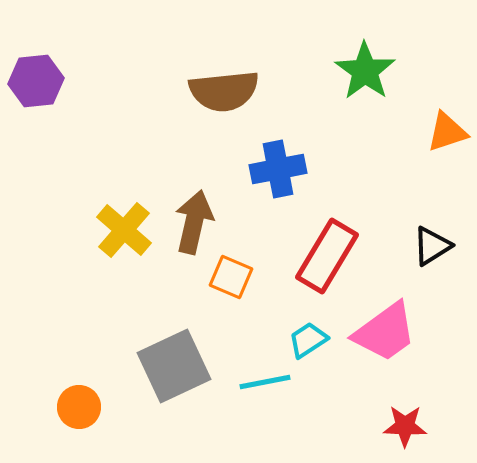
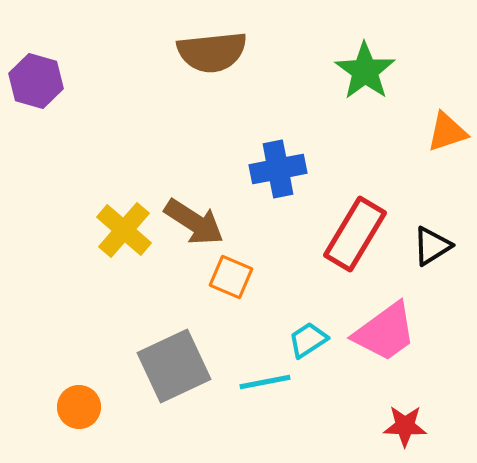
purple hexagon: rotated 22 degrees clockwise
brown semicircle: moved 12 px left, 39 px up
brown arrow: rotated 110 degrees clockwise
red rectangle: moved 28 px right, 22 px up
